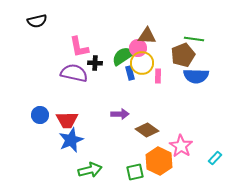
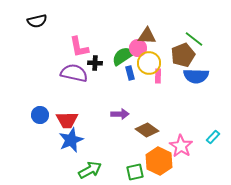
green line: rotated 30 degrees clockwise
yellow circle: moved 7 px right
cyan rectangle: moved 2 px left, 21 px up
green arrow: rotated 15 degrees counterclockwise
